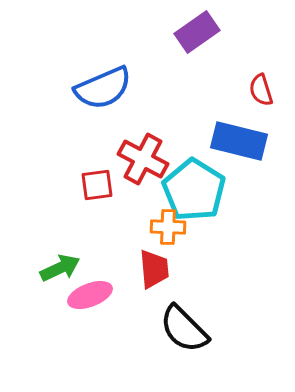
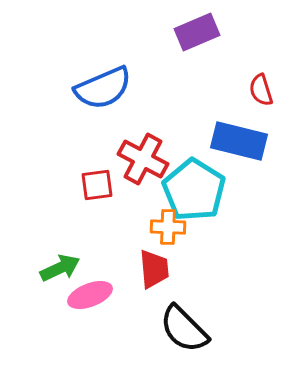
purple rectangle: rotated 12 degrees clockwise
